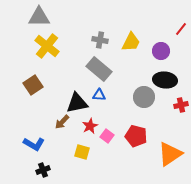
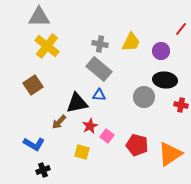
gray cross: moved 4 px down
red cross: rotated 24 degrees clockwise
brown arrow: moved 3 px left
red pentagon: moved 1 px right, 9 px down
